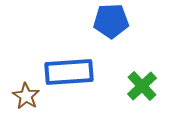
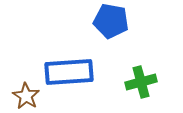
blue pentagon: rotated 12 degrees clockwise
green cross: moved 1 px left, 4 px up; rotated 28 degrees clockwise
